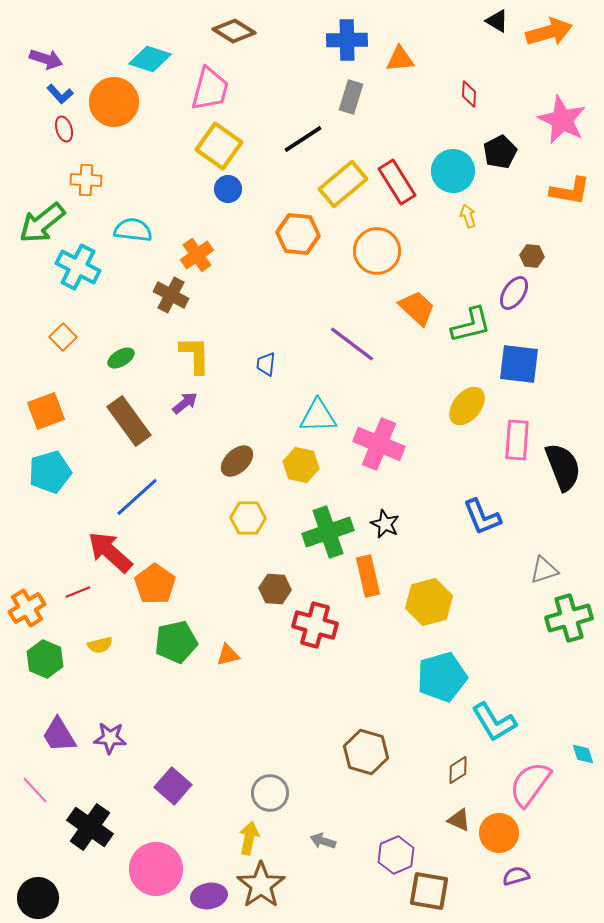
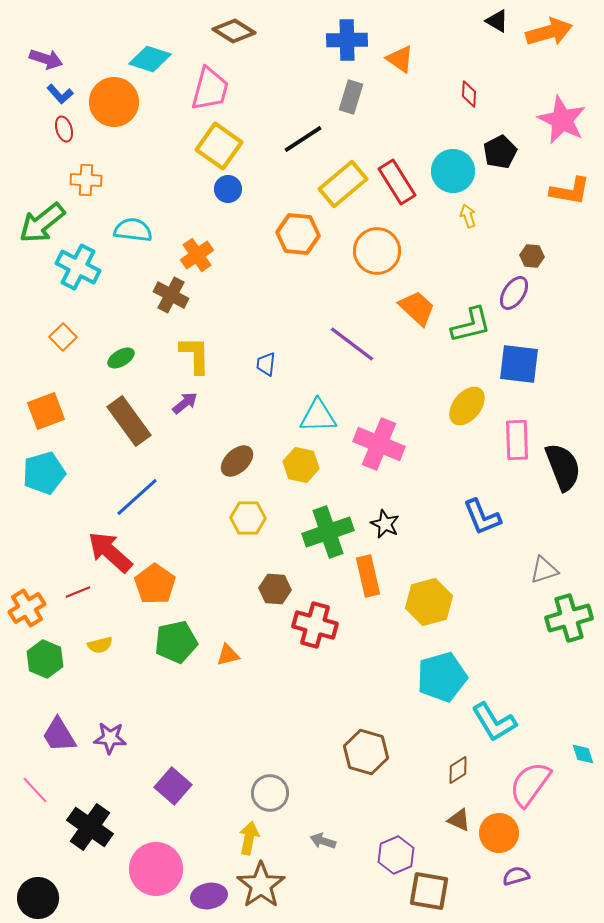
orange triangle at (400, 59): rotated 40 degrees clockwise
pink rectangle at (517, 440): rotated 6 degrees counterclockwise
cyan pentagon at (50, 472): moved 6 px left, 1 px down
